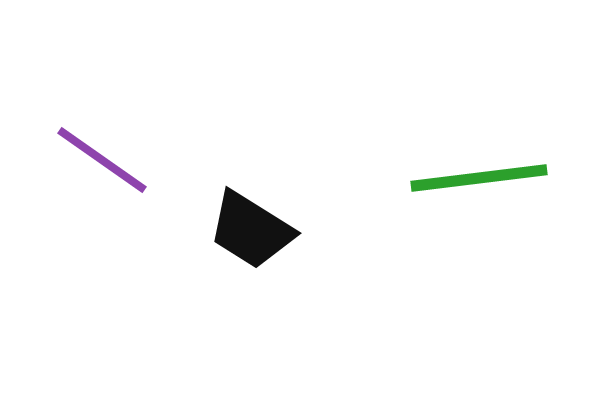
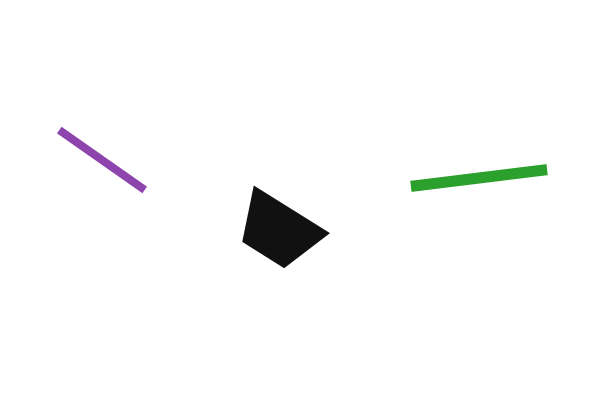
black trapezoid: moved 28 px right
